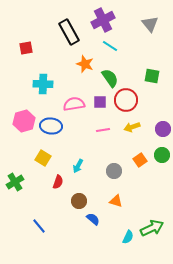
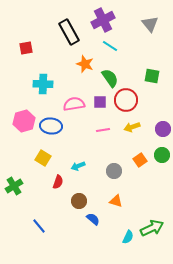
cyan arrow: rotated 40 degrees clockwise
green cross: moved 1 px left, 4 px down
